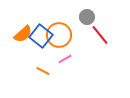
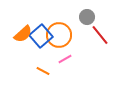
blue square: rotated 10 degrees clockwise
